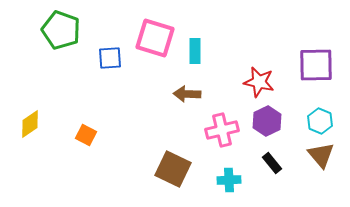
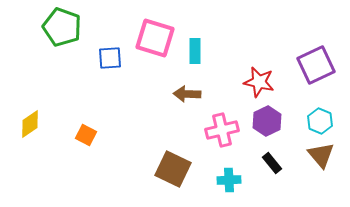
green pentagon: moved 1 px right, 3 px up
purple square: rotated 24 degrees counterclockwise
